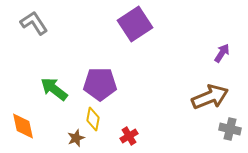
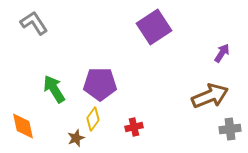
purple square: moved 19 px right, 3 px down
green arrow: rotated 20 degrees clockwise
brown arrow: moved 1 px up
yellow diamond: rotated 25 degrees clockwise
gray cross: rotated 20 degrees counterclockwise
red cross: moved 5 px right, 9 px up; rotated 18 degrees clockwise
